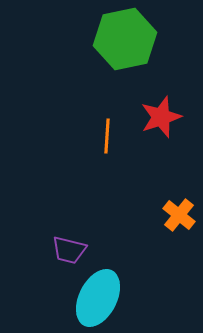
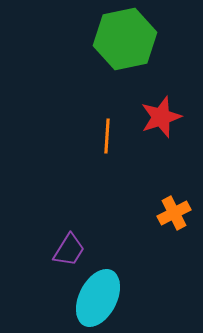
orange cross: moved 5 px left, 2 px up; rotated 24 degrees clockwise
purple trapezoid: rotated 72 degrees counterclockwise
